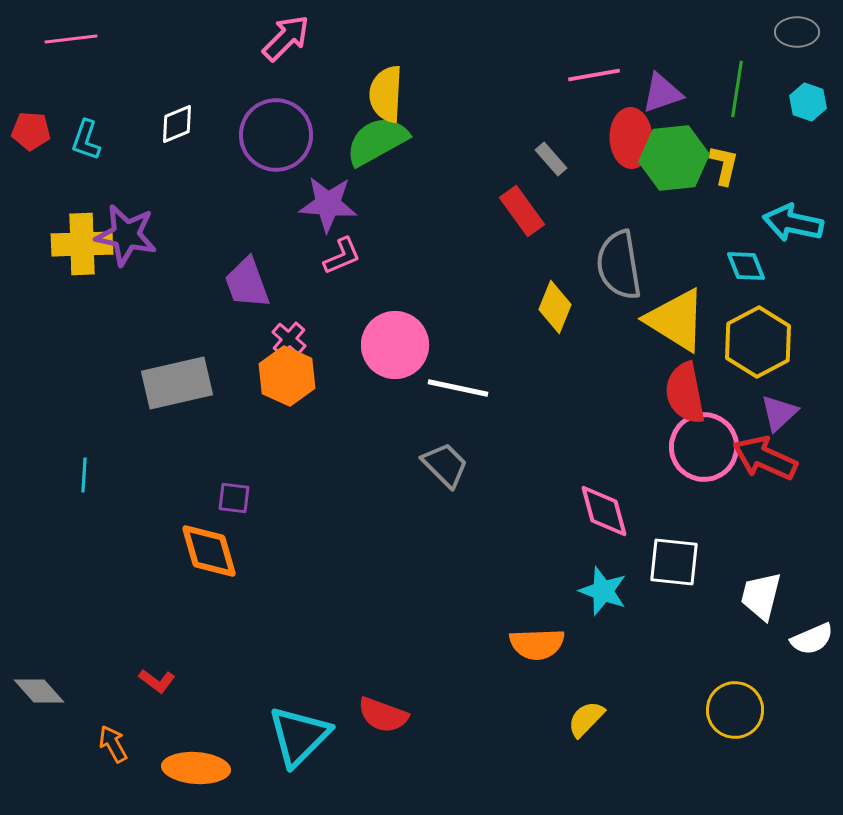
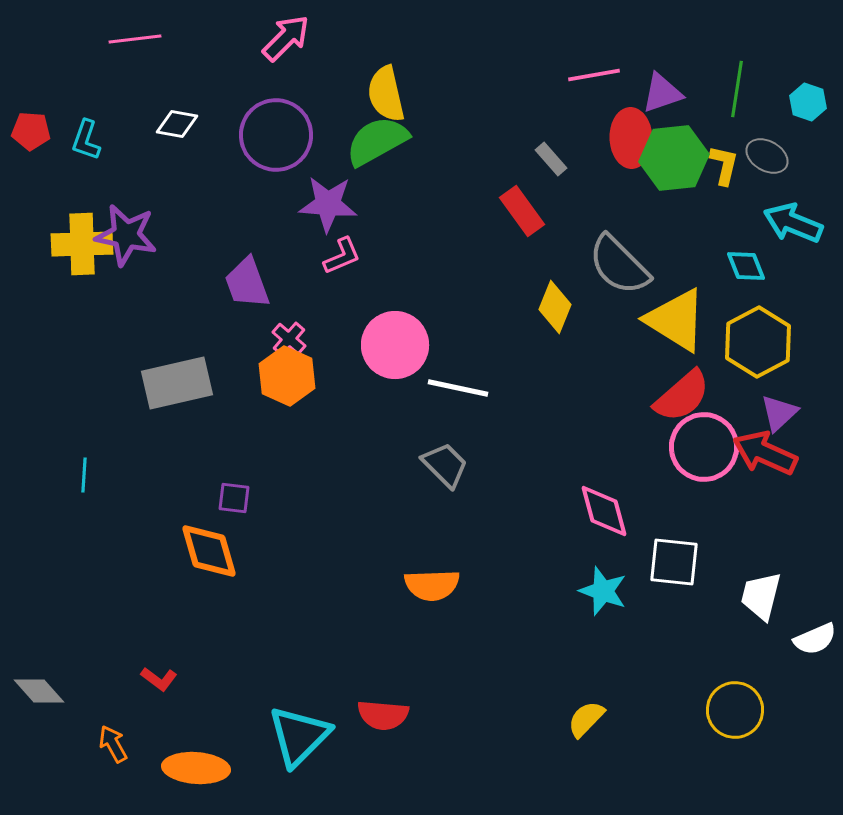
gray ellipse at (797, 32): moved 30 px left, 124 px down; rotated 30 degrees clockwise
pink line at (71, 39): moved 64 px right
yellow semicircle at (386, 94): rotated 16 degrees counterclockwise
white diamond at (177, 124): rotated 33 degrees clockwise
cyan arrow at (793, 223): rotated 10 degrees clockwise
gray semicircle at (619, 265): rotated 36 degrees counterclockwise
red semicircle at (685, 393): moved 3 px left, 3 px down; rotated 120 degrees counterclockwise
red arrow at (765, 458): moved 5 px up
white semicircle at (812, 639): moved 3 px right
orange semicircle at (537, 644): moved 105 px left, 59 px up
red L-shape at (157, 681): moved 2 px right, 2 px up
red semicircle at (383, 715): rotated 15 degrees counterclockwise
